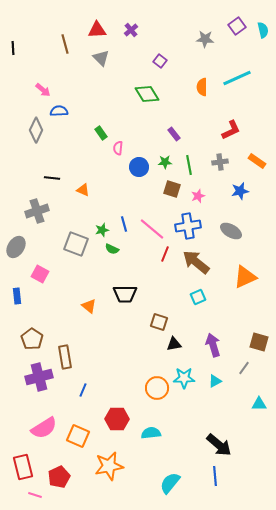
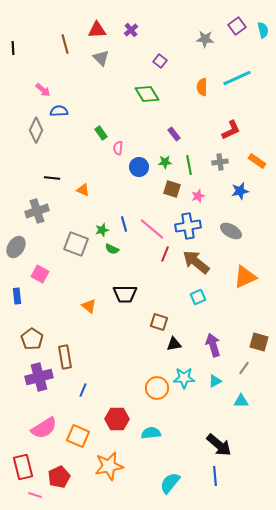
cyan triangle at (259, 404): moved 18 px left, 3 px up
